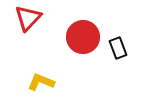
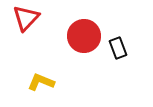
red triangle: moved 2 px left
red circle: moved 1 px right, 1 px up
